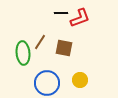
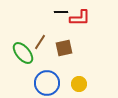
black line: moved 1 px up
red L-shape: rotated 20 degrees clockwise
brown square: rotated 24 degrees counterclockwise
green ellipse: rotated 35 degrees counterclockwise
yellow circle: moved 1 px left, 4 px down
